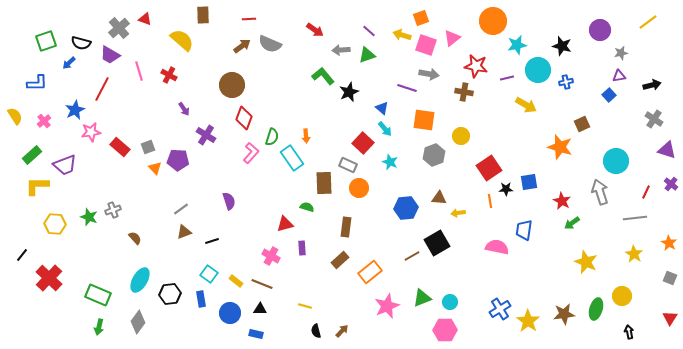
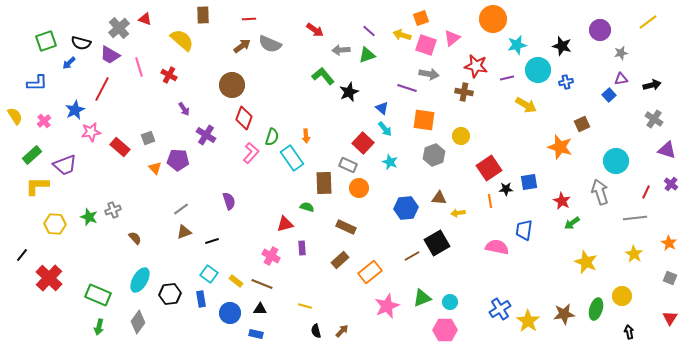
orange circle at (493, 21): moved 2 px up
pink line at (139, 71): moved 4 px up
purple triangle at (619, 76): moved 2 px right, 3 px down
gray square at (148, 147): moved 9 px up
brown rectangle at (346, 227): rotated 72 degrees counterclockwise
